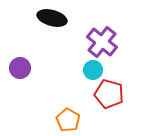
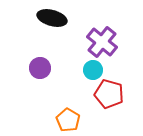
purple circle: moved 20 px right
